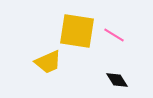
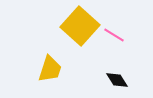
yellow square: moved 3 px right, 5 px up; rotated 33 degrees clockwise
yellow trapezoid: moved 2 px right, 7 px down; rotated 48 degrees counterclockwise
